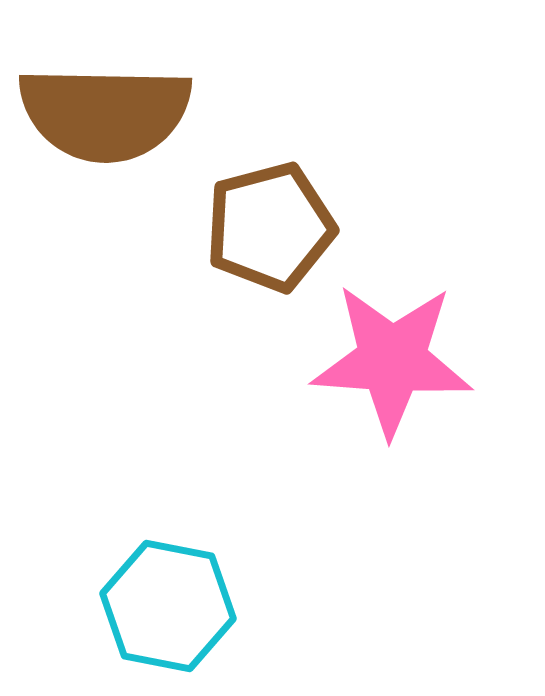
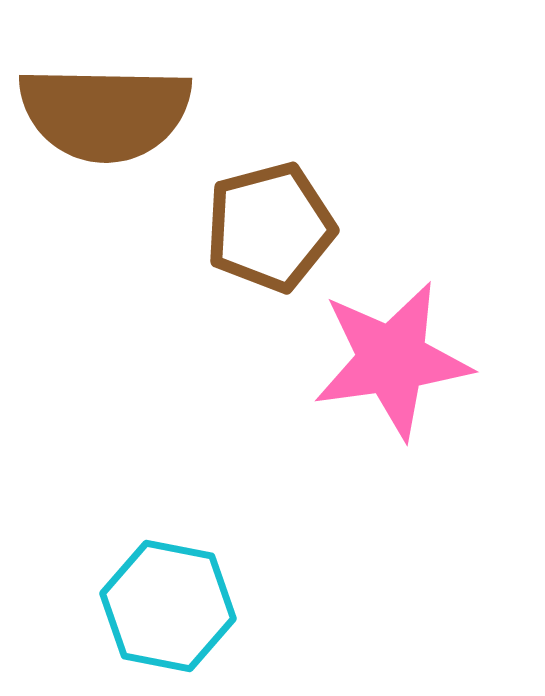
pink star: rotated 12 degrees counterclockwise
